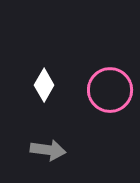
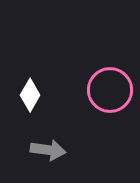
white diamond: moved 14 px left, 10 px down
